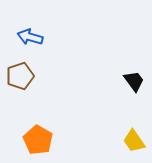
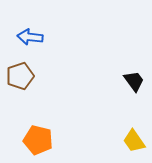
blue arrow: rotated 10 degrees counterclockwise
orange pentagon: rotated 16 degrees counterclockwise
